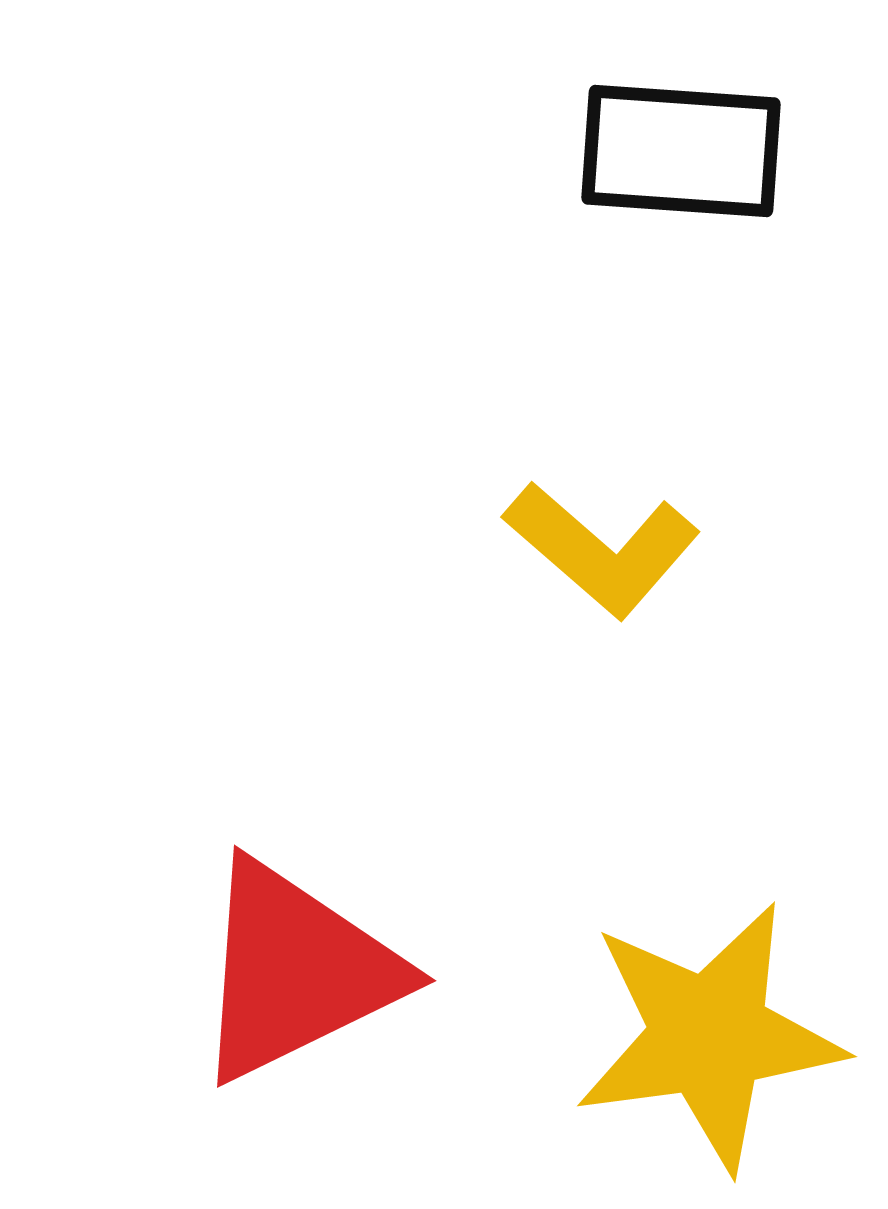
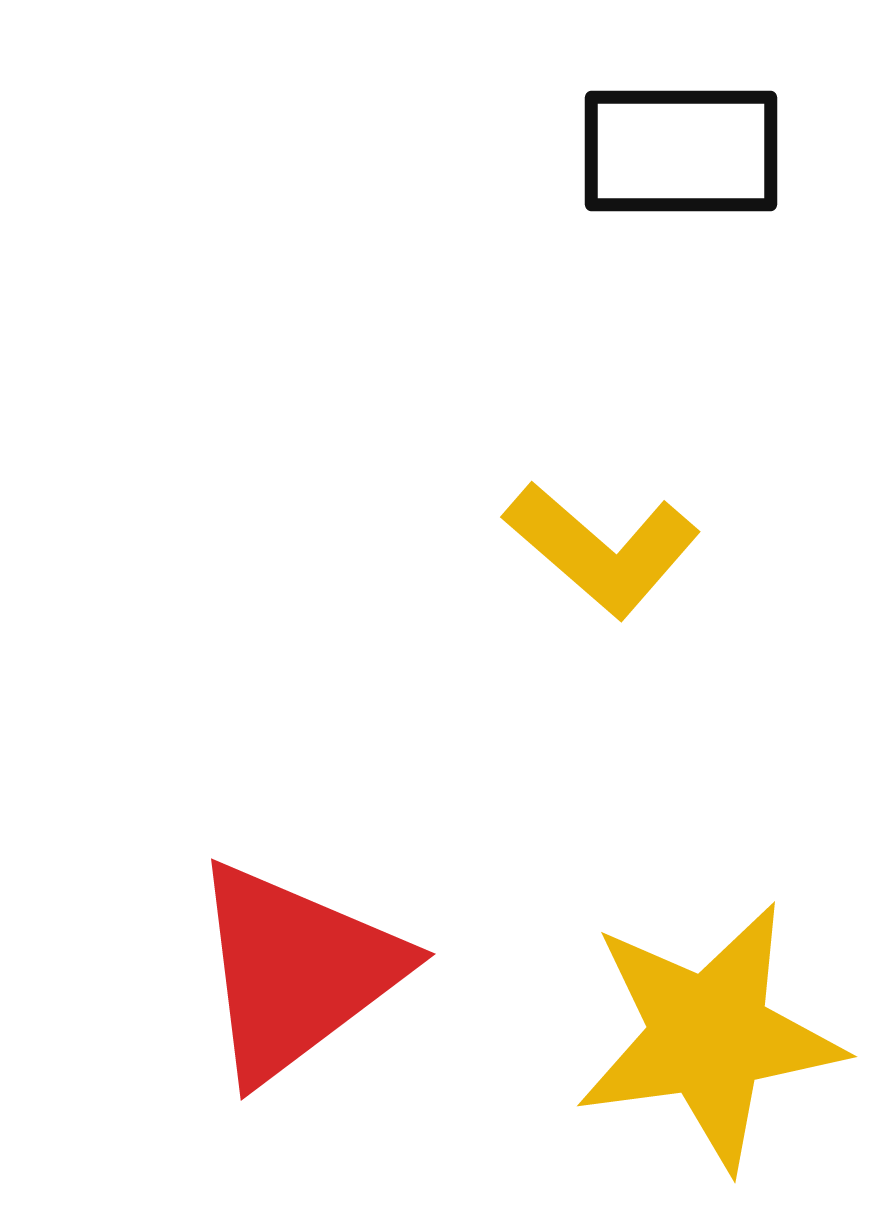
black rectangle: rotated 4 degrees counterclockwise
red triangle: rotated 11 degrees counterclockwise
